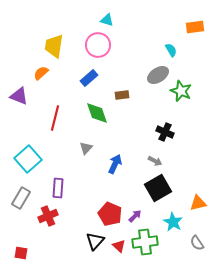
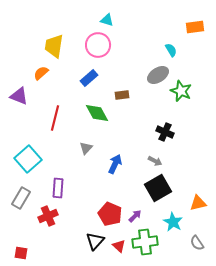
green diamond: rotated 10 degrees counterclockwise
